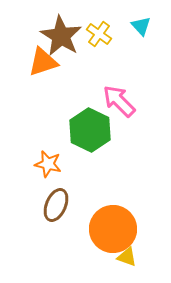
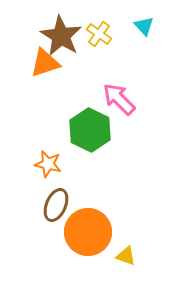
cyan triangle: moved 3 px right
orange triangle: moved 2 px right, 1 px down
pink arrow: moved 2 px up
orange circle: moved 25 px left, 3 px down
yellow triangle: moved 1 px left, 1 px up
